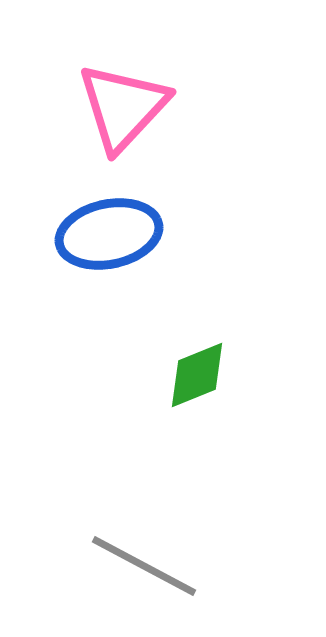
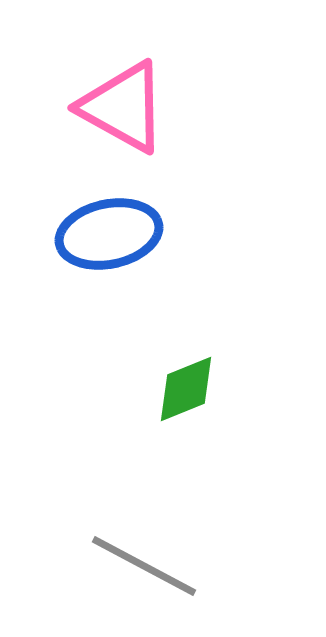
pink triangle: rotated 44 degrees counterclockwise
green diamond: moved 11 px left, 14 px down
